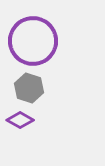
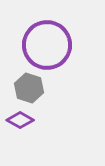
purple circle: moved 14 px right, 4 px down
